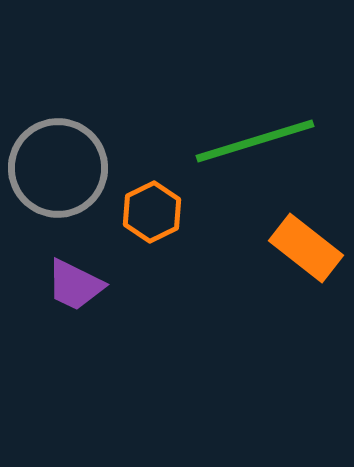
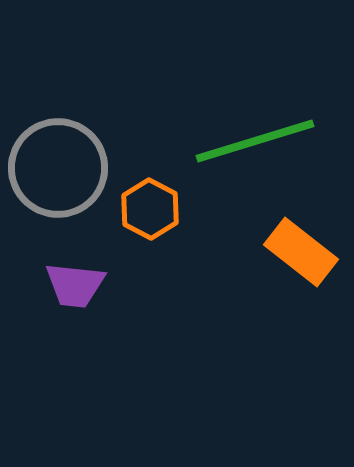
orange hexagon: moved 2 px left, 3 px up; rotated 6 degrees counterclockwise
orange rectangle: moved 5 px left, 4 px down
purple trapezoid: rotated 20 degrees counterclockwise
